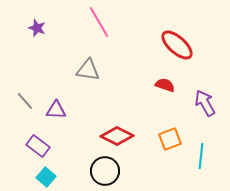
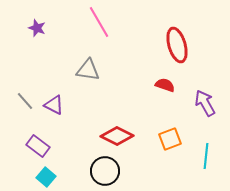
red ellipse: rotated 32 degrees clockwise
purple triangle: moved 2 px left, 5 px up; rotated 25 degrees clockwise
cyan line: moved 5 px right
